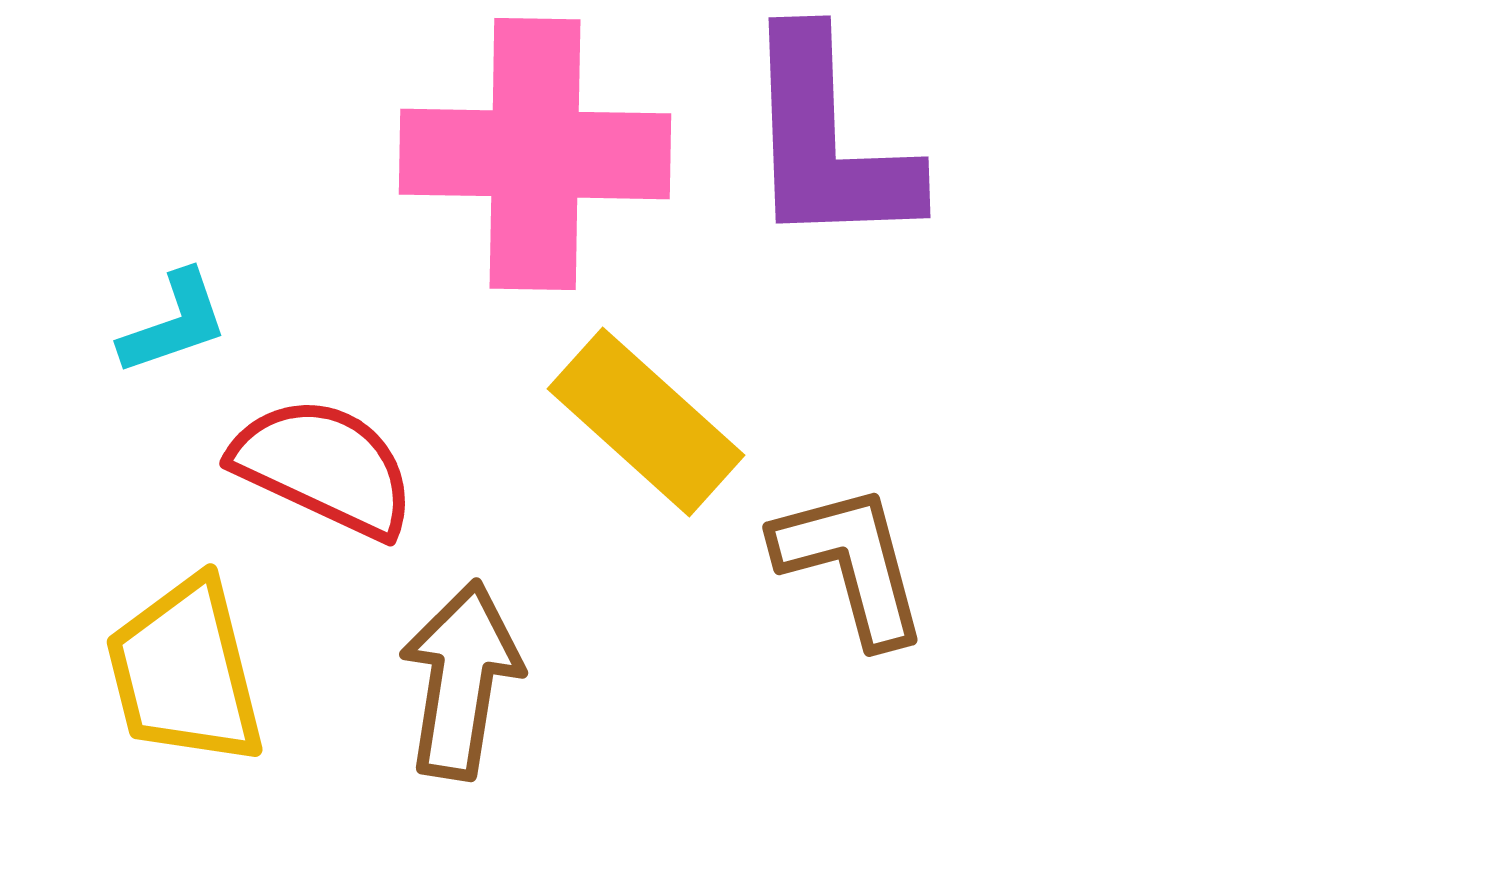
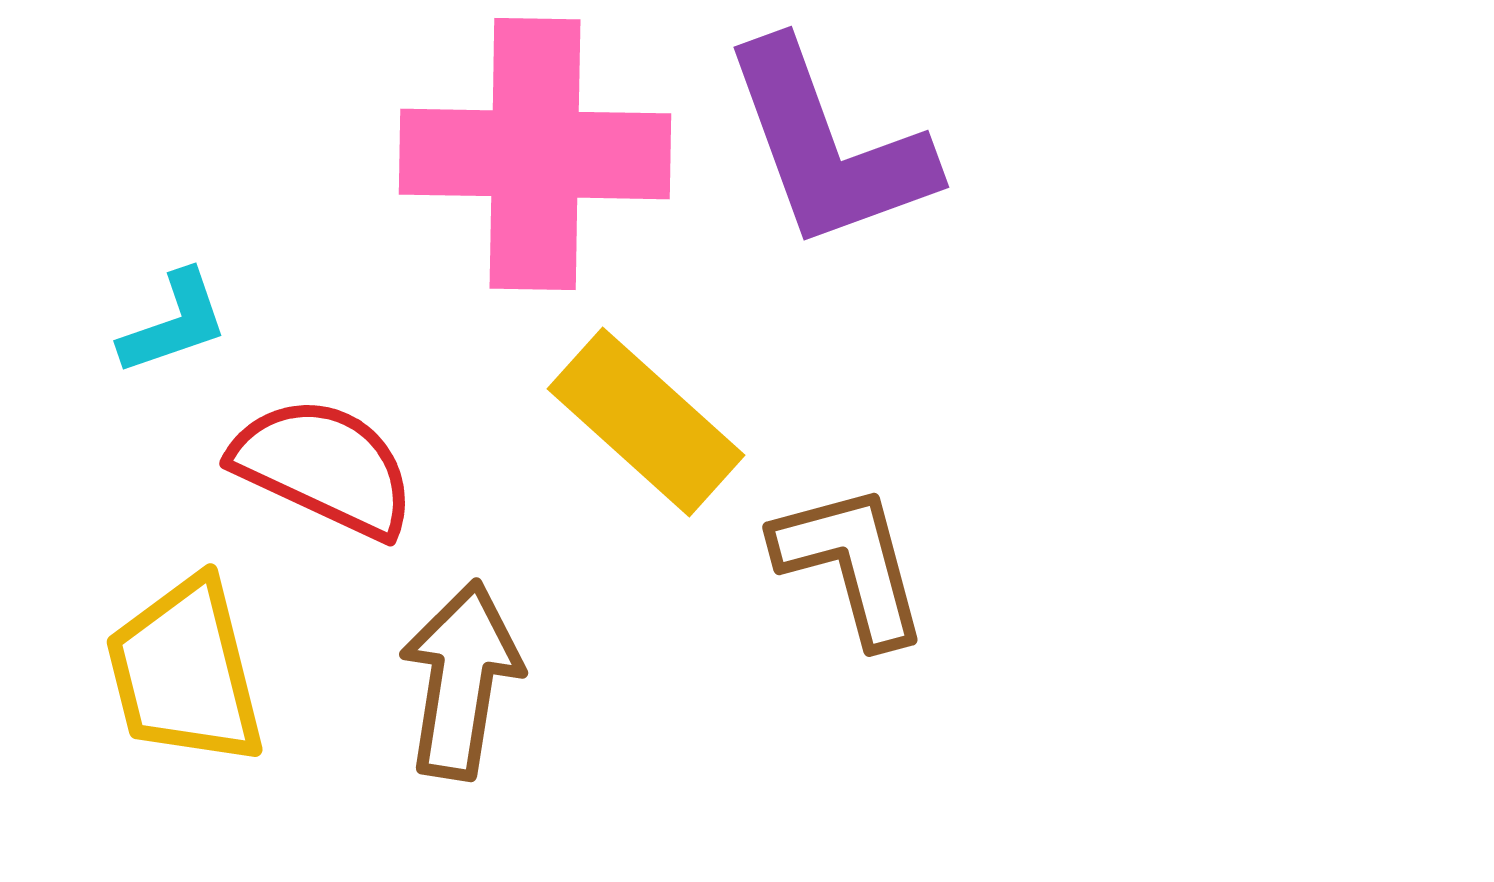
purple L-shape: moved 5 px down; rotated 18 degrees counterclockwise
